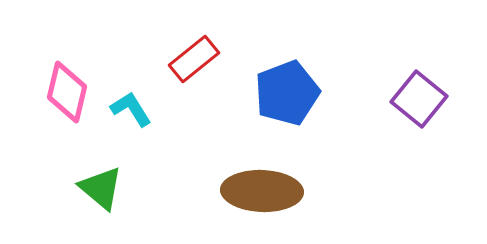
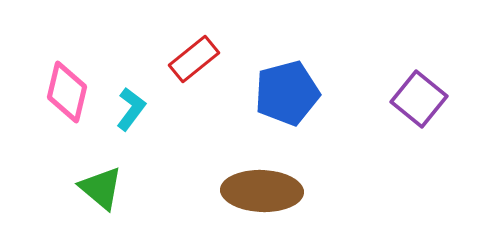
blue pentagon: rotated 6 degrees clockwise
cyan L-shape: rotated 69 degrees clockwise
